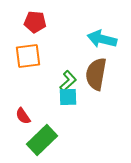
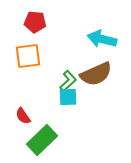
brown semicircle: rotated 124 degrees counterclockwise
